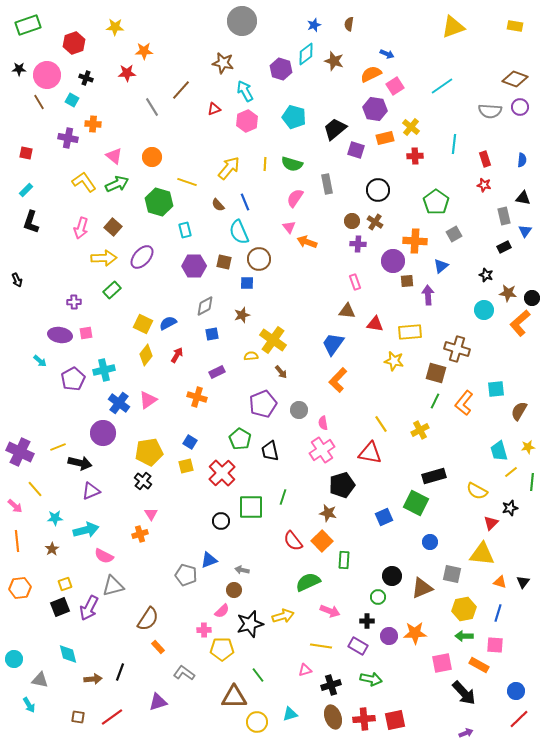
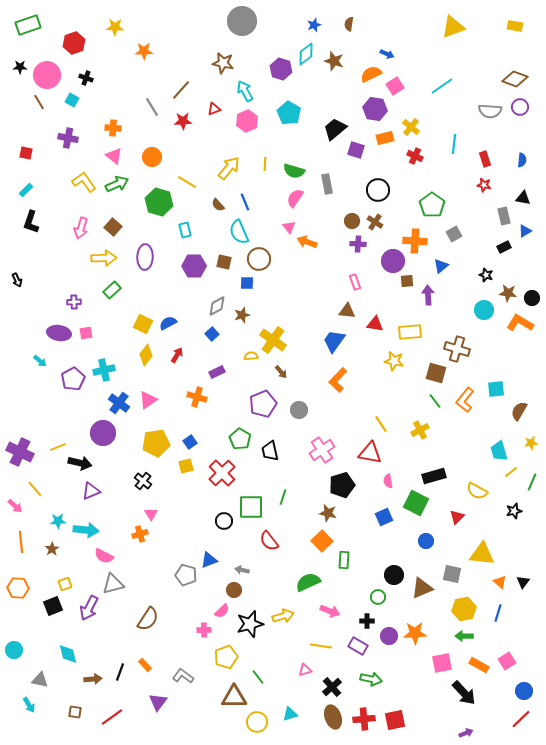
black star at (19, 69): moved 1 px right, 2 px up
red star at (127, 73): moved 56 px right, 48 px down
cyan pentagon at (294, 117): moved 5 px left, 4 px up; rotated 15 degrees clockwise
orange cross at (93, 124): moved 20 px right, 4 px down
red cross at (415, 156): rotated 28 degrees clockwise
green semicircle at (292, 164): moved 2 px right, 7 px down
yellow line at (187, 182): rotated 12 degrees clockwise
green pentagon at (436, 202): moved 4 px left, 3 px down
blue triangle at (525, 231): rotated 24 degrees clockwise
purple ellipse at (142, 257): moved 3 px right; rotated 40 degrees counterclockwise
gray diamond at (205, 306): moved 12 px right
orange L-shape at (520, 323): rotated 72 degrees clockwise
blue square at (212, 334): rotated 32 degrees counterclockwise
purple ellipse at (60, 335): moved 1 px left, 2 px up
blue trapezoid at (333, 344): moved 1 px right, 3 px up
green line at (435, 401): rotated 63 degrees counterclockwise
orange L-shape at (464, 403): moved 1 px right, 3 px up
pink semicircle at (323, 423): moved 65 px right, 58 px down
blue square at (190, 442): rotated 24 degrees clockwise
yellow star at (528, 447): moved 3 px right, 4 px up
yellow pentagon at (149, 452): moved 7 px right, 9 px up
green line at (532, 482): rotated 18 degrees clockwise
black star at (510, 508): moved 4 px right, 3 px down
cyan star at (55, 518): moved 3 px right, 3 px down
black circle at (221, 521): moved 3 px right
red triangle at (491, 523): moved 34 px left, 6 px up
cyan arrow at (86, 530): rotated 20 degrees clockwise
orange line at (17, 541): moved 4 px right, 1 px down
red semicircle at (293, 541): moved 24 px left
blue circle at (430, 542): moved 4 px left, 1 px up
black circle at (392, 576): moved 2 px right, 1 px up
orange triangle at (500, 582): rotated 24 degrees clockwise
gray triangle at (113, 586): moved 2 px up
orange hexagon at (20, 588): moved 2 px left; rotated 10 degrees clockwise
black square at (60, 607): moved 7 px left, 1 px up
pink square at (495, 645): moved 12 px right, 16 px down; rotated 36 degrees counterclockwise
orange rectangle at (158, 647): moved 13 px left, 18 px down
yellow pentagon at (222, 649): moved 4 px right, 8 px down; rotated 20 degrees counterclockwise
cyan circle at (14, 659): moved 9 px up
gray L-shape at (184, 673): moved 1 px left, 3 px down
green line at (258, 675): moved 2 px down
black cross at (331, 685): moved 1 px right, 2 px down; rotated 24 degrees counterclockwise
blue circle at (516, 691): moved 8 px right
purple triangle at (158, 702): rotated 36 degrees counterclockwise
brown square at (78, 717): moved 3 px left, 5 px up
red line at (519, 719): moved 2 px right
